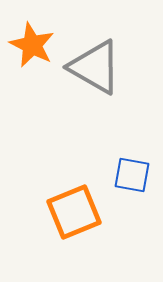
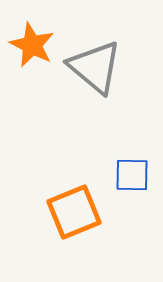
gray triangle: rotated 10 degrees clockwise
blue square: rotated 9 degrees counterclockwise
